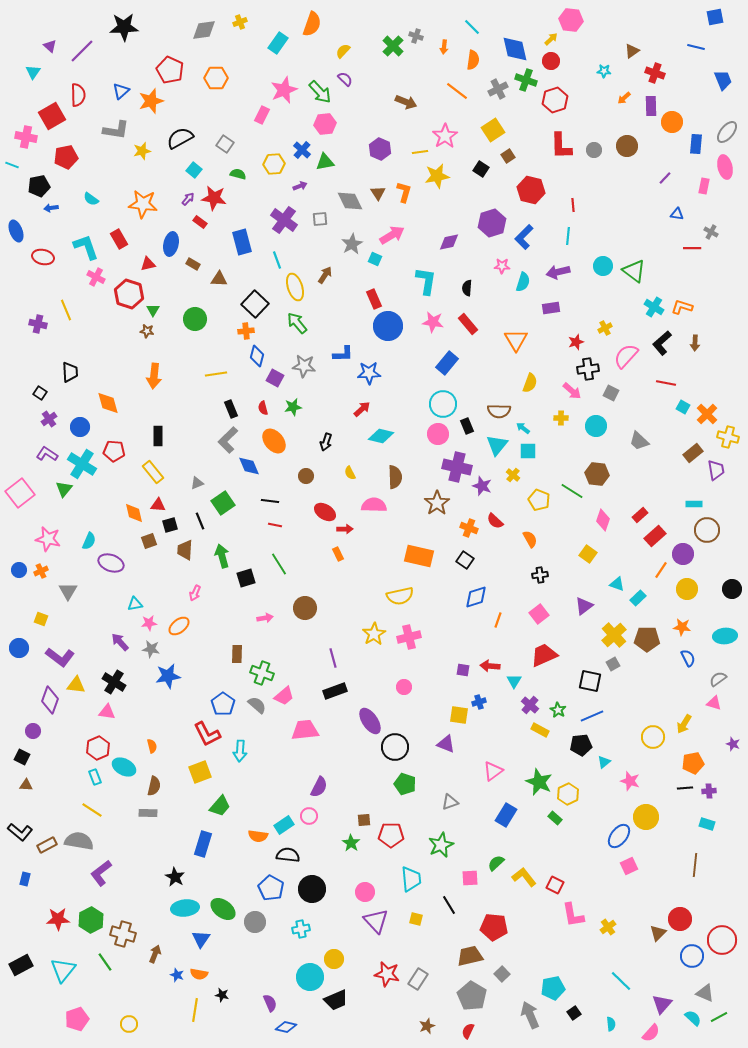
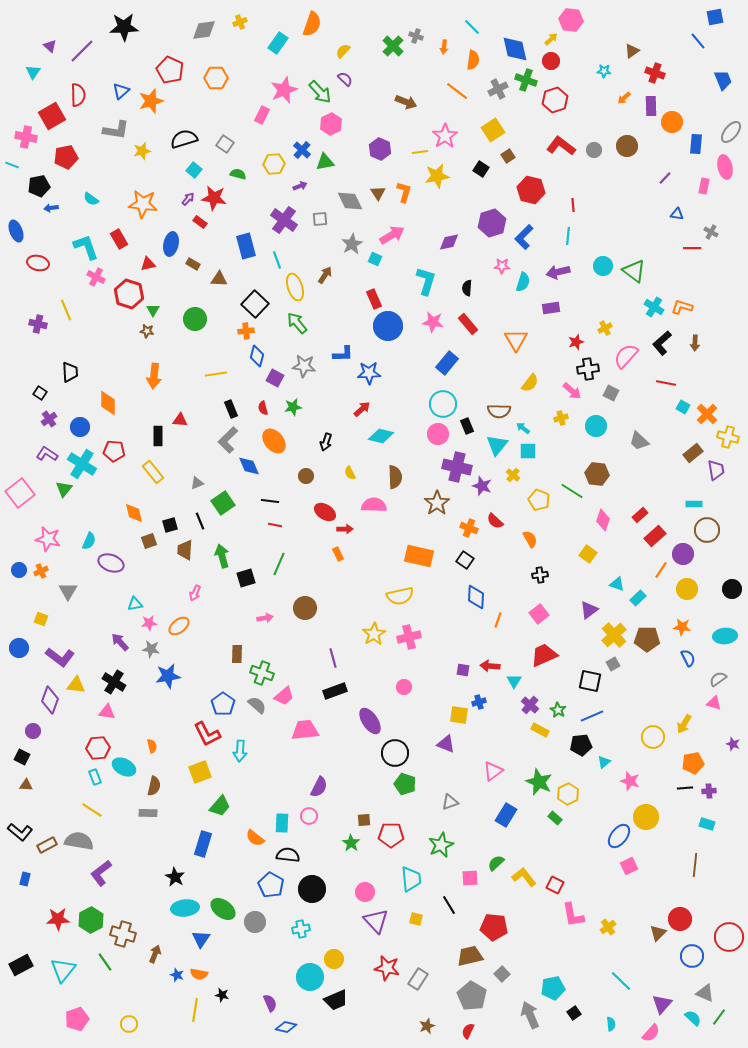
blue line at (696, 47): moved 2 px right, 6 px up; rotated 36 degrees clockwise
pink hexagon at (325, 124): moved 6 px right; rotated 20 degrees counterclockwise
gray ellipse at (727, 132): moved 4 px right
black semicircle at (180, 138): moved 4 px right, 1 px down; rotated 12 degrees clockwise
red L-shape at (561, 146): rotated 128 degrees clockwise
blue rectangle at (242, 242): moved 4 px right, 4 px down
red ellipse at (43, 257): moved 5 px left, 6 px down
cyan L-shape at (426, 281): rotated 8 degrees clockwise
yellow semicircle at (530, 383): rotated 18 degrees clockwise
orange diamond at (108, 403): rotated 15 degrees clockwise
yellow cross at (561, 418): rotated 16 degrees counterclockwise
red triangle at (158, 505): moved 22 px right, 85 px up
green line at (279, 564): rotated 55 degrees clockwise
blue diamond at (476, 597): rotated 70 degrees counterclockwise
purple triangle at (584, 606): moved 5 px right, 4 px down
black circle at (395, 747): moved 6 px down
red hexagon at (98, 748): rotated 20 degrees clockwise
cyan rectangle at (284, 825): moved 2 px left, 2 px up; rotated 54 degrees counterclockwise
orange semicircle at (258, 836): moved 3 px left, 2 px down; rotated 30 degrees clockwise
blue pentagon at (271, 888): moved 3 px up
red circle at (722, 940): moved 7 px right, 3 px up
red star at (387, 974): moved 6 px up
green line at (719, 1017): rotated 24 degrees counterclockwise
